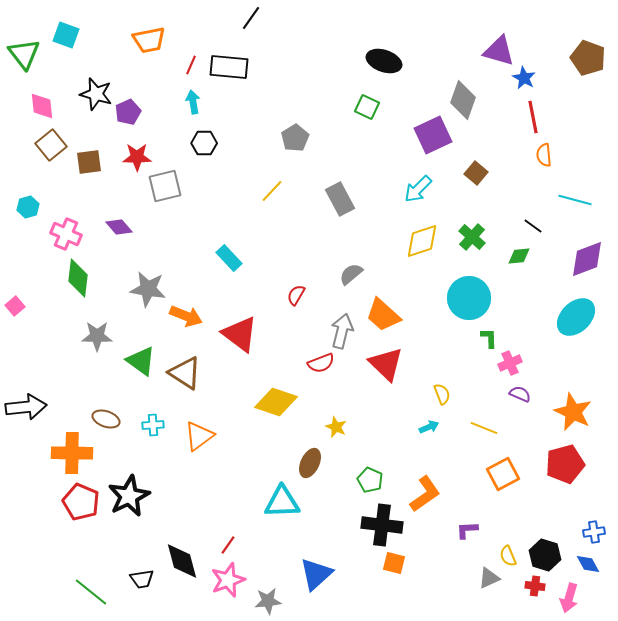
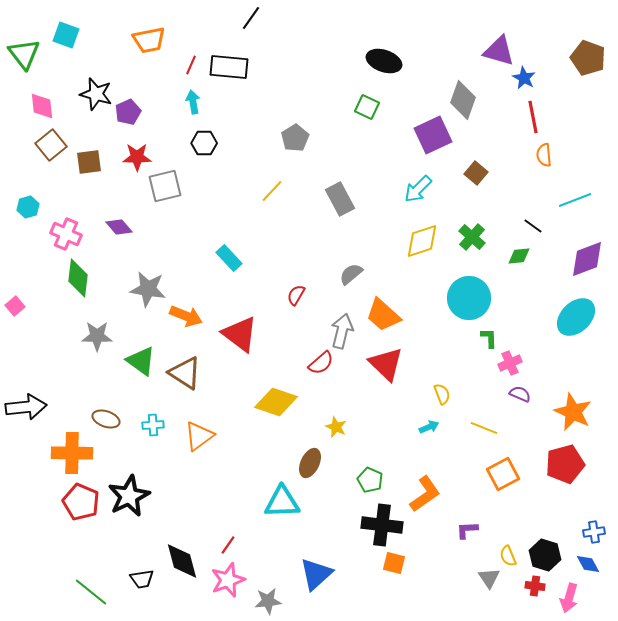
cyan line at (575, 200): rotated 36 degrees counterclockwise
red semicircle at (321, 363): rotated 20 degrees counterclockwise
gray triangle at (489, 578): rotated 40 degrees counterclockwise
